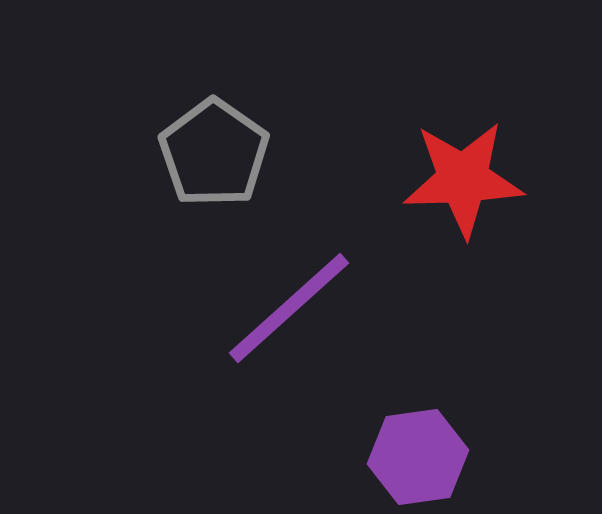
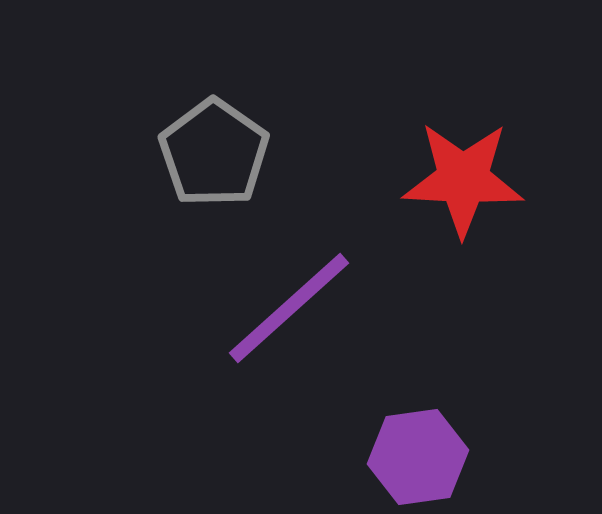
red star: rotated 5 degrees clockwise
